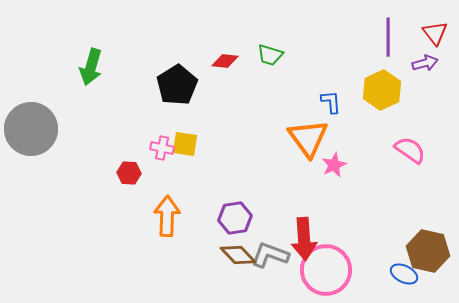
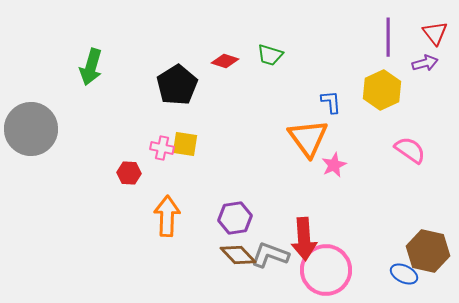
red diamond: rotated 12 degrees clockwise
